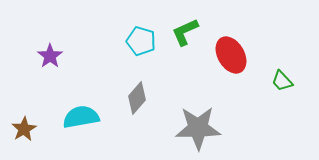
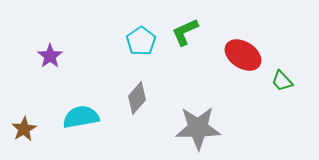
cyan pentagon: rotated 20 degrees clockwise
red ellipse: moved 12 px right; rotated 27 degrees counterclockwise
